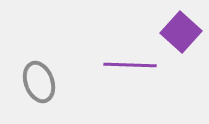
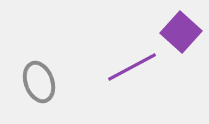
purple line: moved 2 px right, 2 px down; rotated 30 degrees counterclockwise
